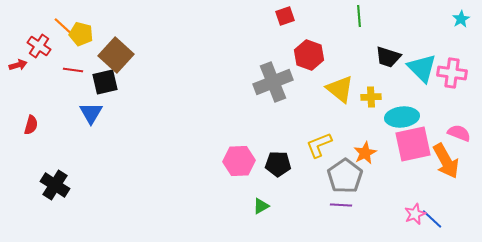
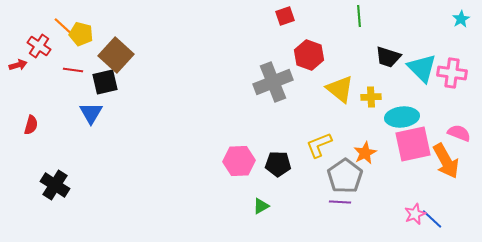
purple line: moved 1 px left, 3 px up
